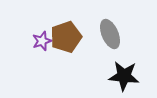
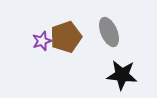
gray ellipse: moved 1 px left, 2 px up
black star: moved 2 px left, 1 px up
